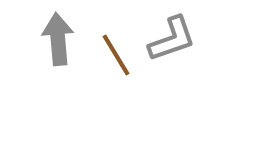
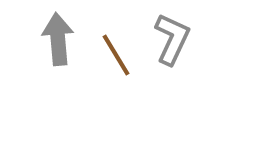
gray L-shape: rotated 46 degrees counterclockwise
